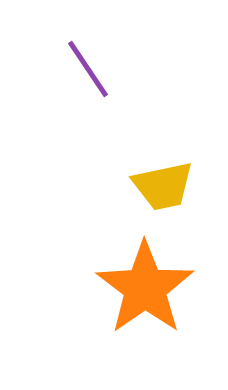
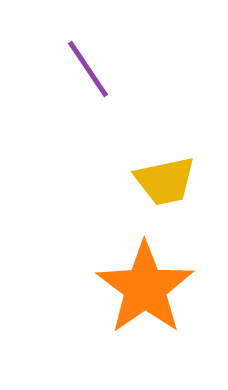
yellow trapezoid: moved 2 px right, 5 px up
